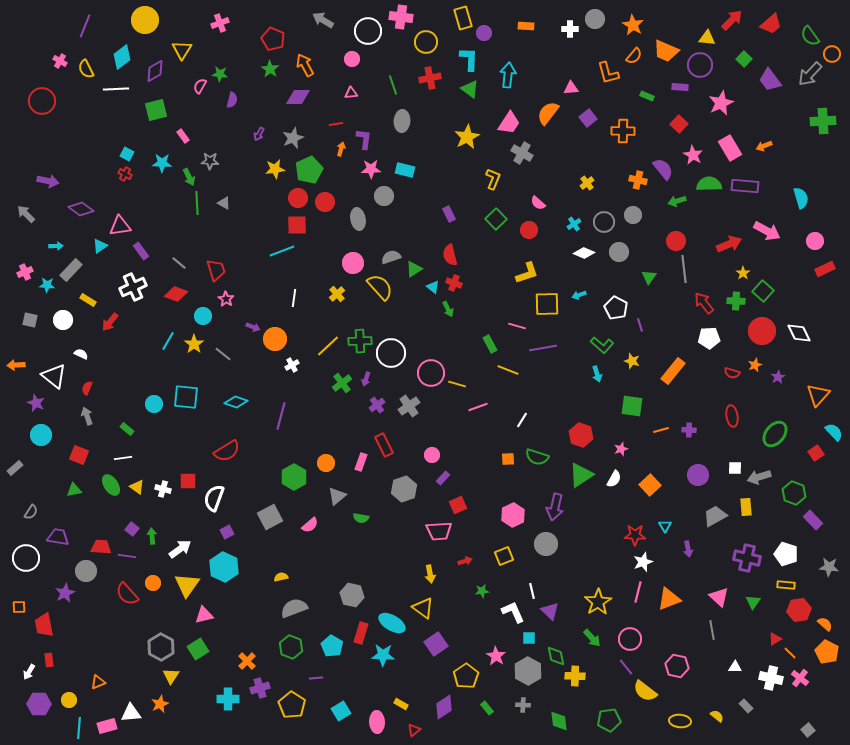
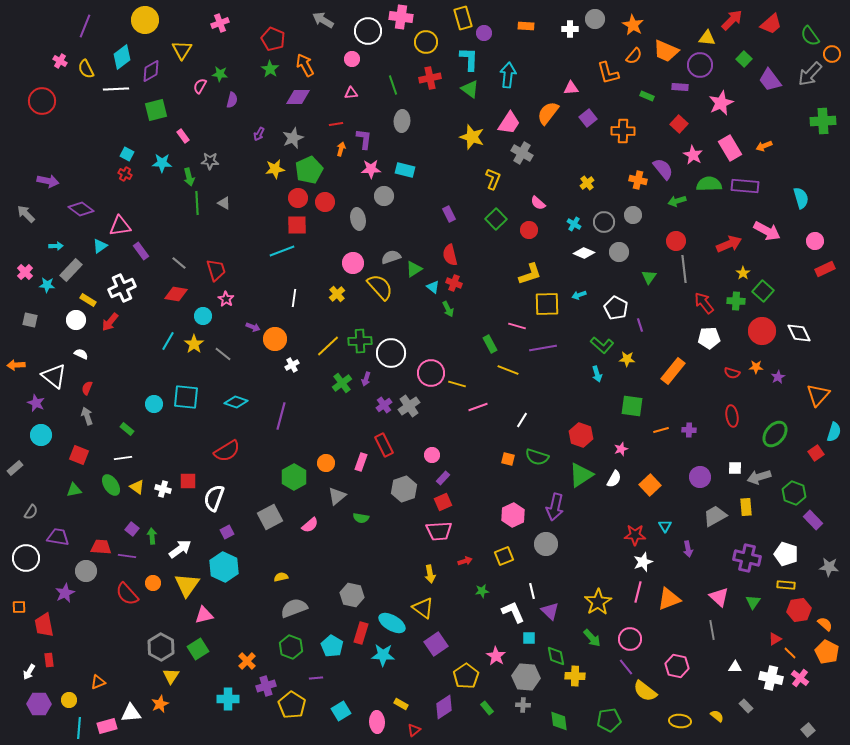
purple diamond at (155, 71): moved 4 px left
yellow star at (467, 137): moved 5 px right; rotated 25 degrees counterclockwise
green arrow at (189, 177): rotated 12 degrees clockwise
cyan cross at (574, 224): rotated 24 degrees counterclockwise
pink cross at (25, 272): rotated 21 degrees counterclockwise
yellow L-shape at (527, 273): moved 3 px right, 1 px down
white cross at (133, 287): moved 11 px left, 1 px down
red diamond at (176, 294): rotated 10 degrees counterclockwise
white circle at (63, 320): moved 13 px right
yellow star at (632, 361): moved 5 px left, 2 px up; rotated 14 degrees counterclockwise
orange star at (755, 365): moved 1 px right, 2 px down; rotated 24 degrees clockwise
purple cross at (377, 405): moved 7 px right
cyan semicircle at (834, 432): rotated 60 degrees clockwise
orange square at (508, 459): rotated 16 degrees clockwise
purple circle at (698, 475): moved 2 px right, 2 px down
red square at (458, 505): moved 15 px left, 3 px up
gray hexagon at (528, 671): moved 2 px left, 6 px down; rotated 24 degrees counterclockwise
purple cross at (260, 688): moved 6 px right, 2 px up
